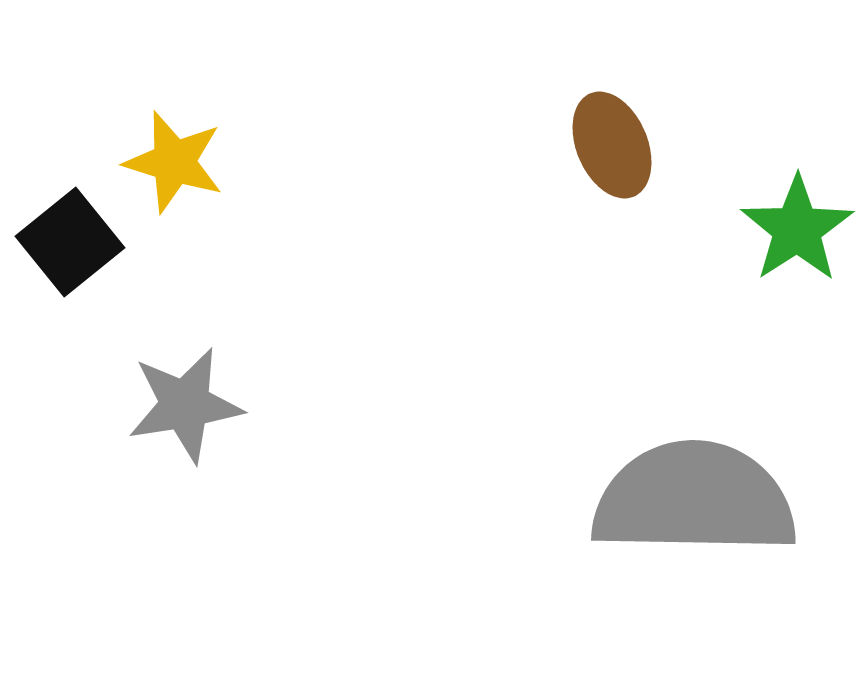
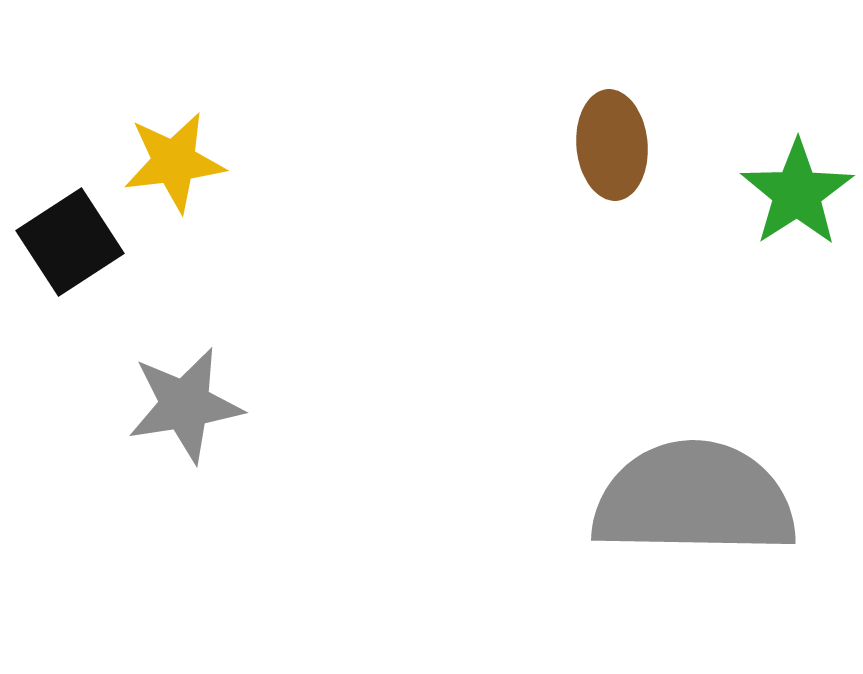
brown ellipse: rotated 18 degrees clockwise
yellow star: rotated 24 degrees counterclockwise
green star: moved 36 px up
black square: rotated 6 degrees clockwise
